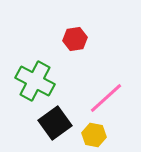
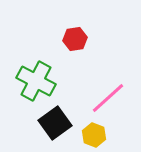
green cross: moved 1 px right
pink line: moved 2 px right
yellow hexagon: rotated 10 degrees clockwise
